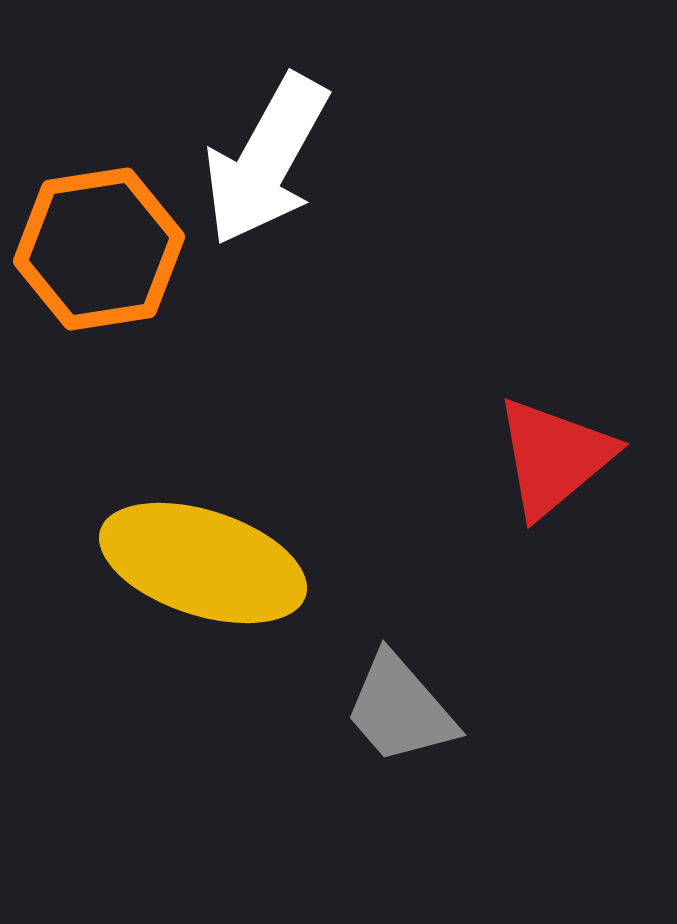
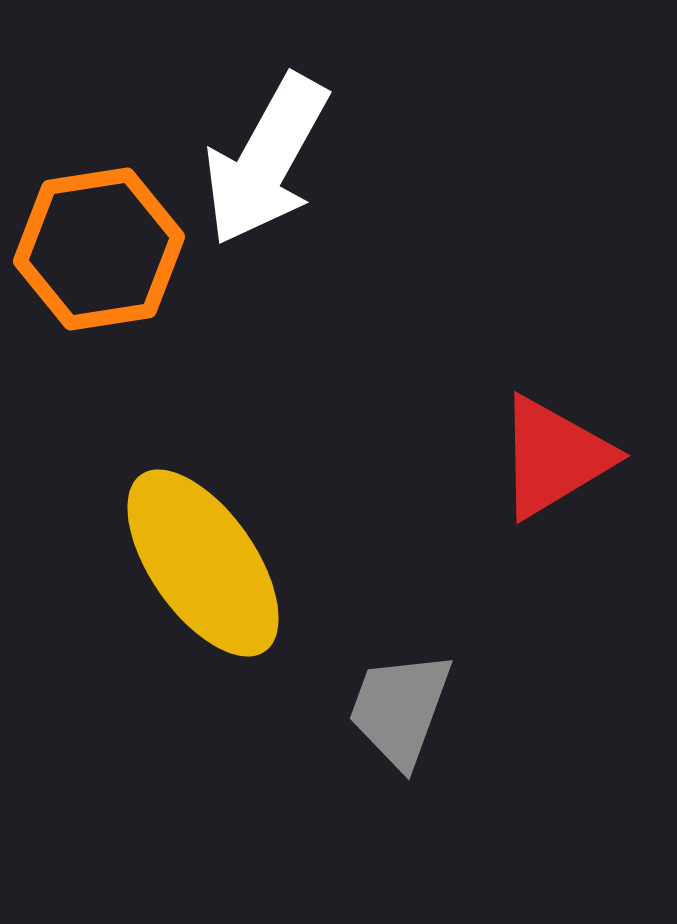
red triangle: rotated 9 degrees clockwise
yellow ellipse: rotated 37 degrees clockwise
gray trapezoid: rotated 61 degrees clockwise
